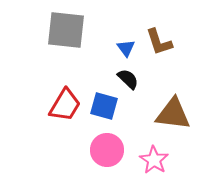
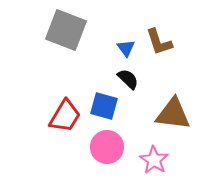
gray square: rotated 15 degrees clockwise
red trapezoid: moved 11 px down
pink circle: moved 3 px up
